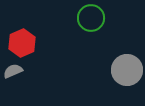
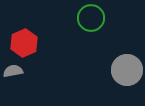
red hexagon: moved 2 px right
gray semicircle: rotated 12 degrees clockwise
